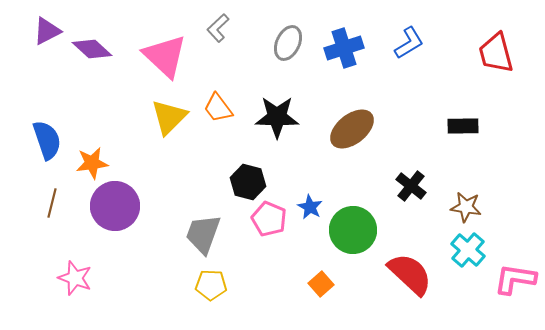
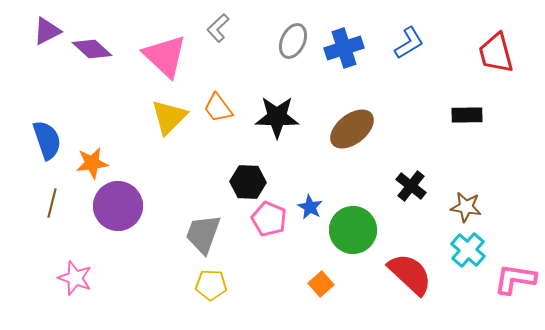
gray ellipse: moved 5 px right, 2 px up
black rectangle: moved 4 px right, 11 px up
black hexagon: rotated 12 degrees counterclockwise
purple circle: moved 3 px right
